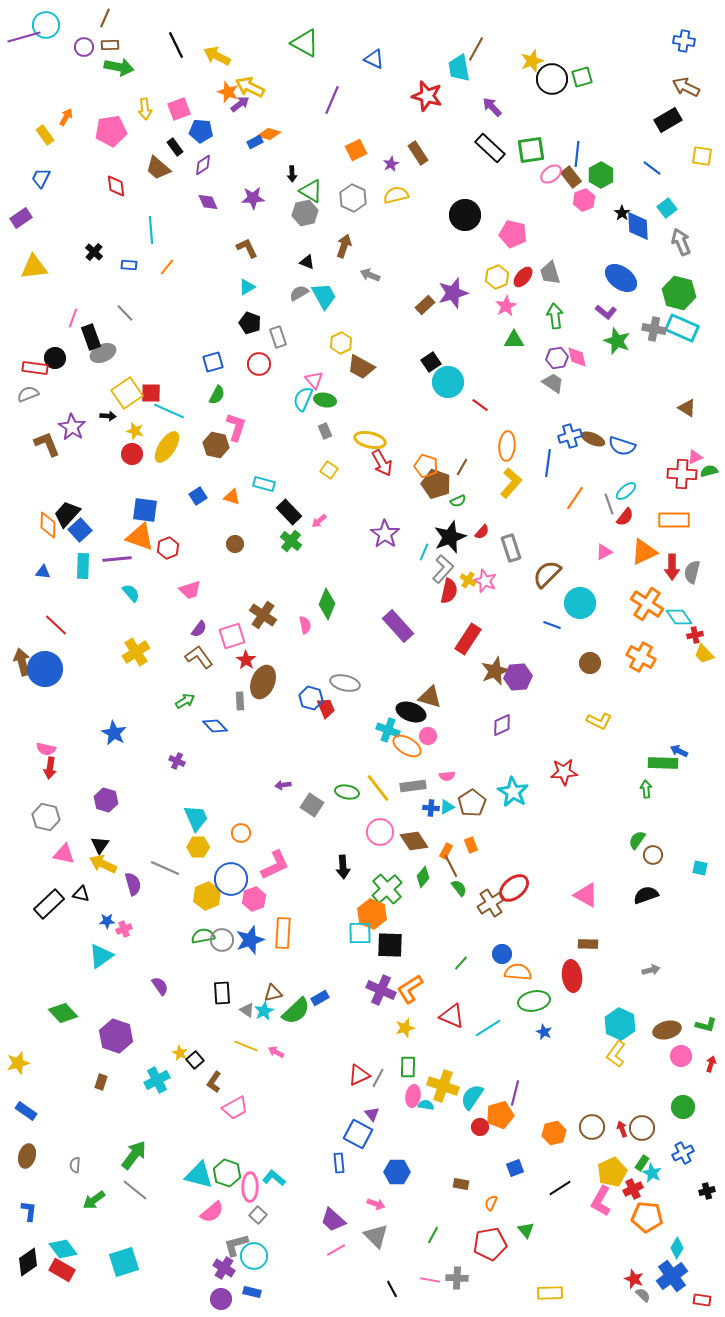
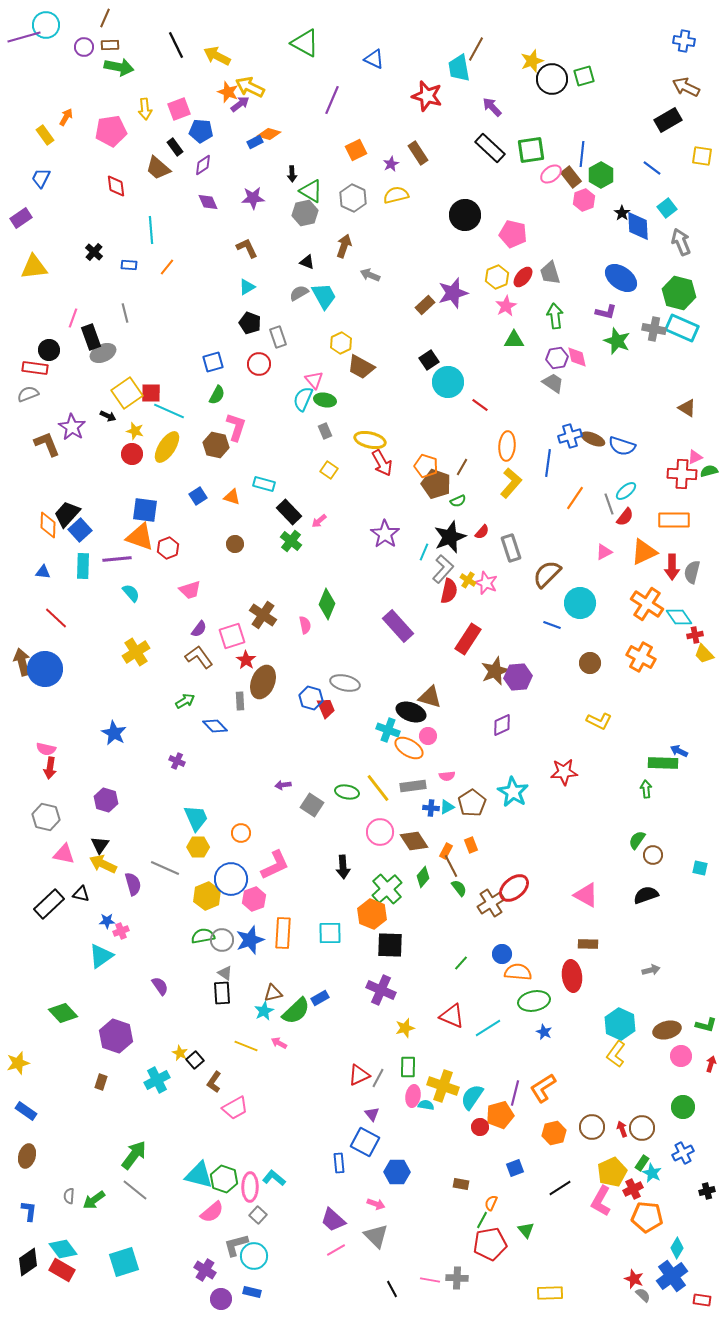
green square at (582, 77): moved 2 px right, 1 px up
blue line at (577, 154): moved 5 px right
purple L-shape at (606, 312): rotated 25 degrees counterclockwise
gray line at (125, 313): rotated 30 degrees clockwise
black circle at (55, 358): moved 6 px left, 8 px up
black square at (431, 362): moved 2 px left, 2 px up
black arrow at (108, 416): rotated 21 degrees clockwise
pink star at (485, 581): moved 1 px right, 2 px down
red line at (56, 625): moved 7 px up
orange ellipse at (407, 746): moved 2 px right, 2 px down
pink cross at (124, 929): moved 3 px left, 2 px down
cyan square at (360, 933): moved 30 px left
orange L-shape at (410, 989): moved 133 px right, 99 px down
gray triangle at (247, 1010): moved 22 px left, 37 px up
pink arrow at (276, 1052): moved 3 px right, 9 px up
blue square at (358, 1134): moved 7 px right, 8 px down
gray semicircle at (75, 1165): moved 6 px left, 31 px down
green hexagon at (227, 1173): moved 3 px left, 6 px down
green line at (433, 1235): moved 49 px right, 15 px up
purple cross at (224, 1268): moved 19 px left, 2 px down
